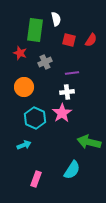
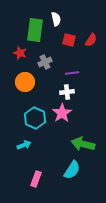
orange circle: moved 1 px right, 5 px up
green arrow: moved 6 px left, 2 px down
